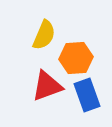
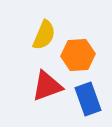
orange hexagon: moved 2 px right, 3 px up
blue rectangle: moved 1 px right, 4 px down
